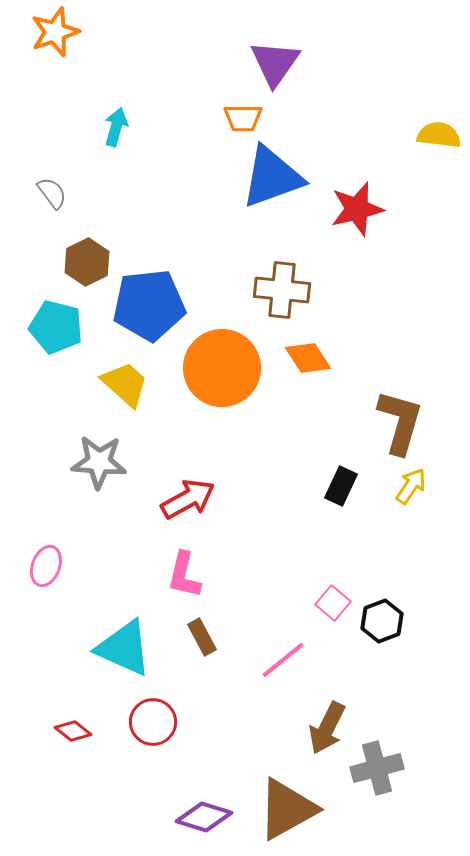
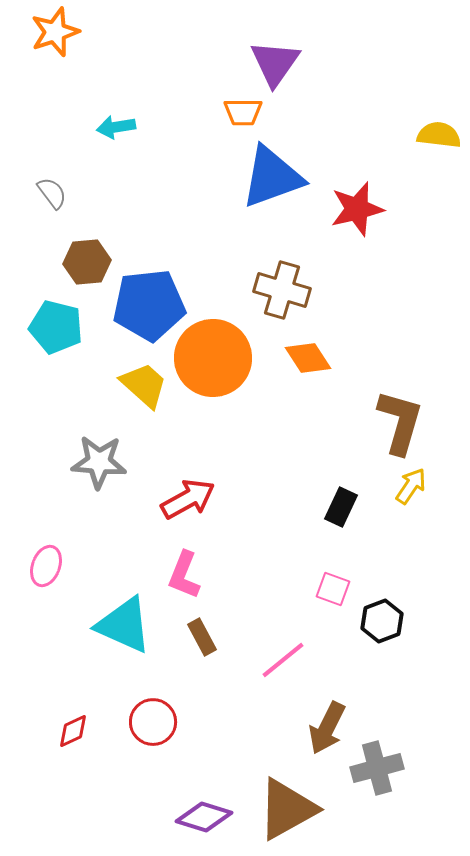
orange trapezoid: moved 6 px up
cyan arrow: rotated 114 degrees counterclockwise
brown hexagon: rotated 21 degrees clockwise
brown cross: rotated 10 degrees clockwise
orange circle: moved 9 px left, 10 px up
yellow trapezoid: moved 19 px right, 1 px down
black rectangle: moved 21 px down
pink L-shape: rotated 9 degrees clockwise
pink square: moved 14 px up; rotated 20 degrees counterclockwise
cyan triangle: moved 23 px up
red diamond: rotated 63 degrees counterclockwise
